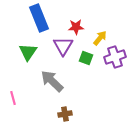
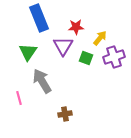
purple cross: moved 1 px left
gray arrow: moved 10 px left; rotated 15 degrees clockwise
pink line: moved 6 px right
